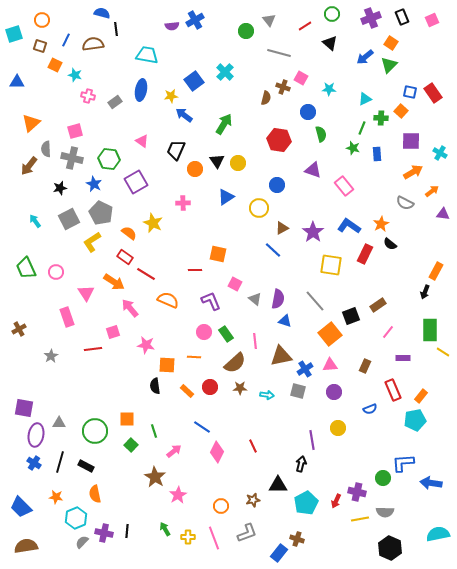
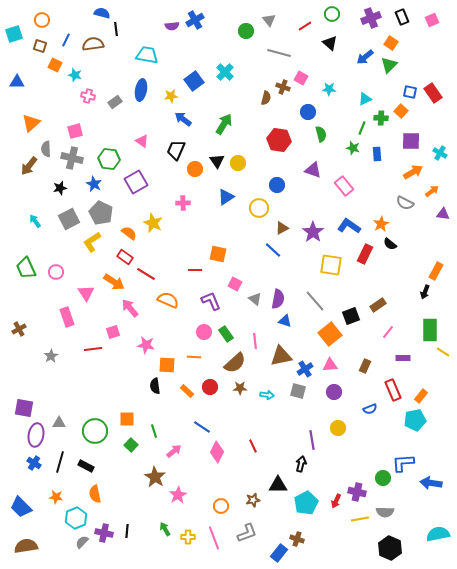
blue arrow at (184, 115): moved 1 px left, 4 px down
